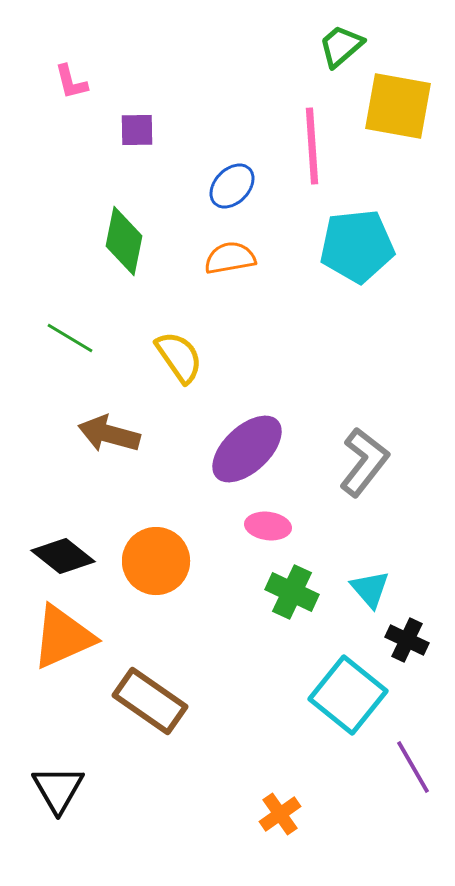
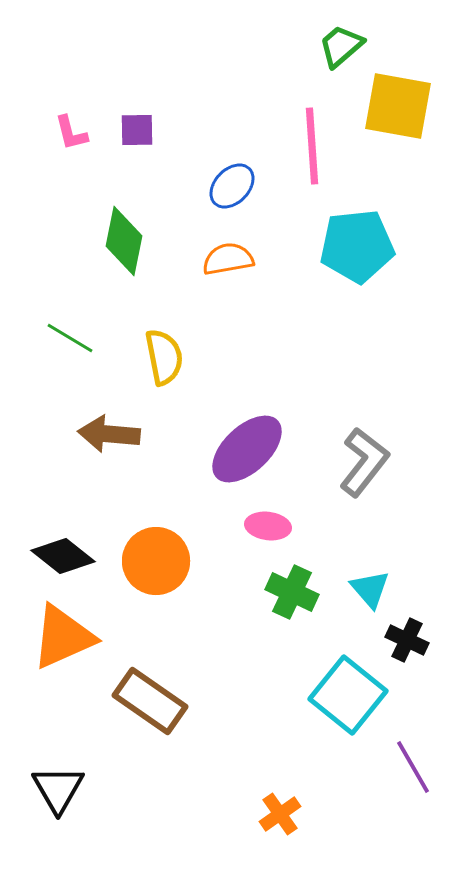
pink L-shape: moved 51 px down
orange semicircle: moved 2 px left, 1 px down
yellow semicircle: moved 15 px left; rotated 24 degrees clockwise
brown arrow: rotated 10 degrees counterclockwise
